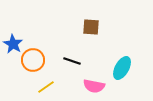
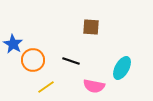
black line: moved 1 px left
